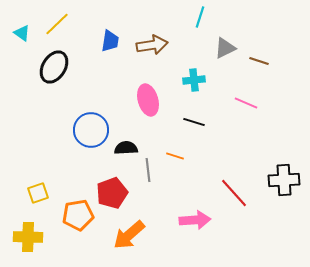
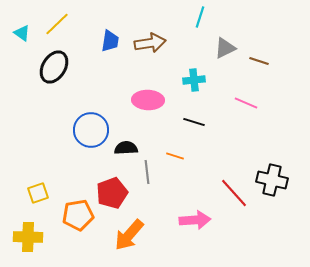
brown arrow: moved 2 px left, 2 px up
pink ellipse: rotated 72 degrees counterclockwise
gray line: moved 1 px left, 2 px down
black cross: moved 12 px left; rotated 16 degrees clockwise
orange arrow: rotated 8 degrees counterclockwise
